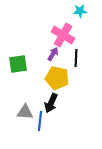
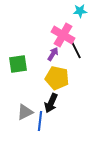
black line: moved 8 px up; rotated 30 degrees counterclockwise
gray triangle: rotated 30 degrees counterclockwise
